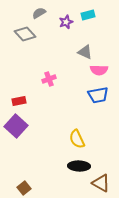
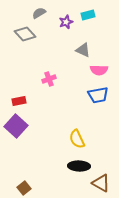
gray triangle: moved 2 px left, 2 px up
